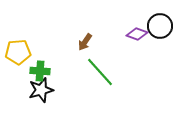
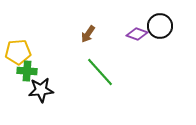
brown arrow: moved 3 px right, 8 px up
green cross: moved 13 px left
black star: rotated 10 degrees clockwise
